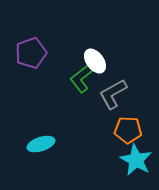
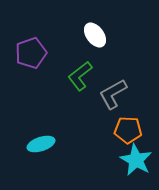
white ellipse: moved 26 px up
green L-shape: moved 2 px left, 2 px up
